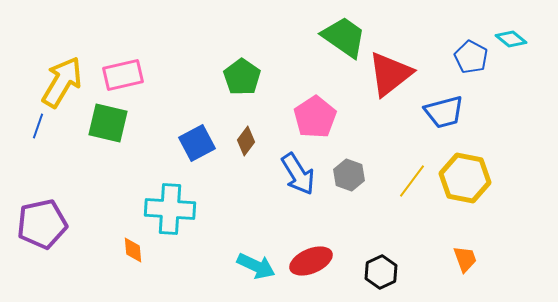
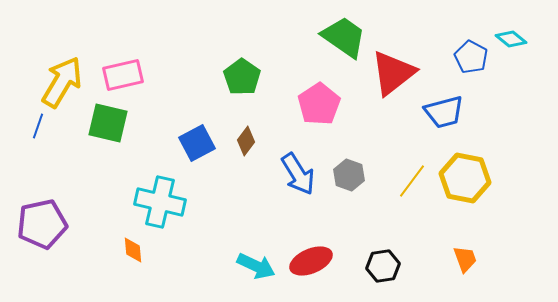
red triangle: moved 3 px right, 1 px up
pink pentagon: moved 4 px right, 13 px up
cyan cross: moved 10 px left, 7 px up; rotated 9 degrees clockwise
black hexagon: moved 2 px right, 6 px up; rotated 16 degrees clockwise
